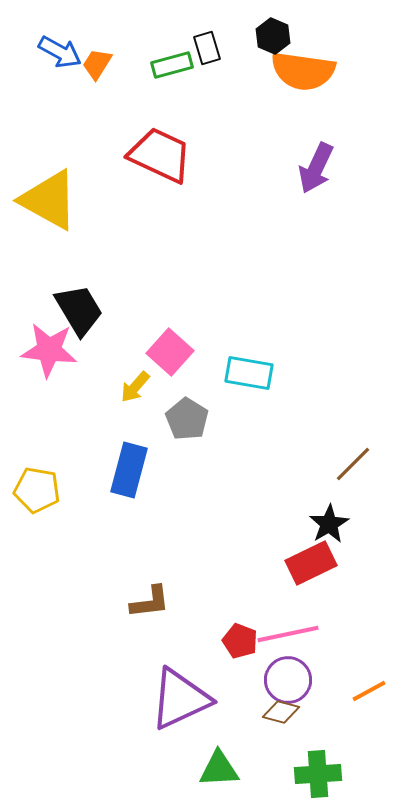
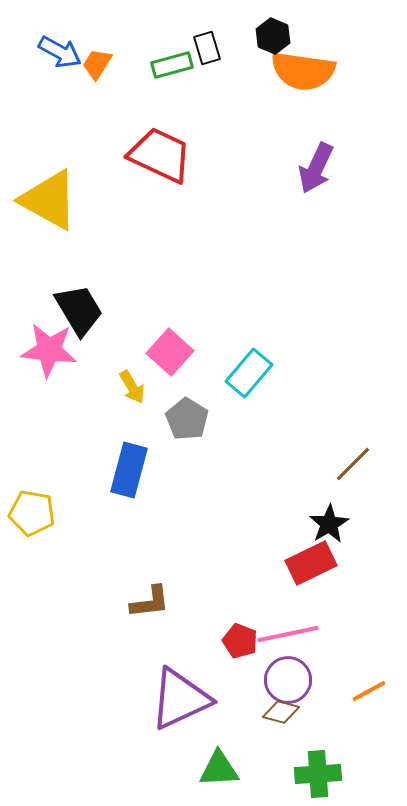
cyan rectangle: rotated 60 degrees counterclockwise
yellow arrow: moved 3 px left; rotated 72 degrees counterclockwise
yellow pentagon: moved 5 px left, 23 px down
